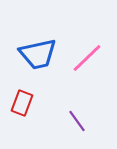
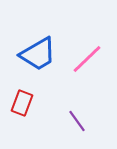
blue trapezoid: rotated 18 degrees counterclockwise
pink line: moved 1 px down
